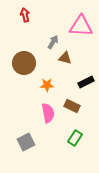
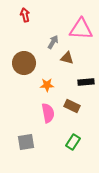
pink triangle: moved 3 px down
brown triangle: moved 2 px right
black rectangle: rotated 21 degrees clockwise
green rectangle: moved 2 px left, 4 px down
gray square: rotated 18 degrees clockwise
